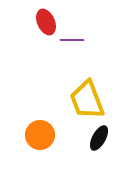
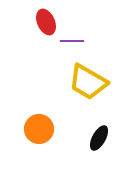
purple line: moved 1 px down
yellow trapezoid: moved 1 px right, 18 px up; rotated 39 degrees counterclockwise
orange circle: moved 1 px left, 6 px up
